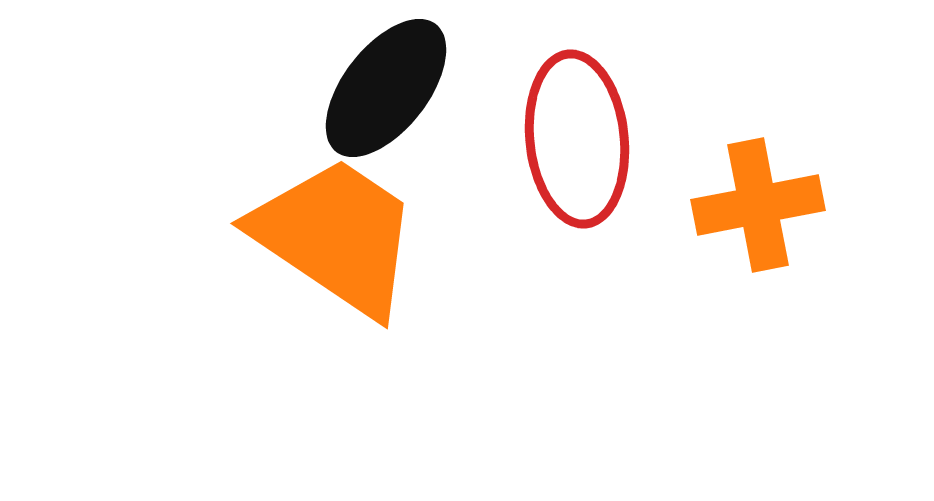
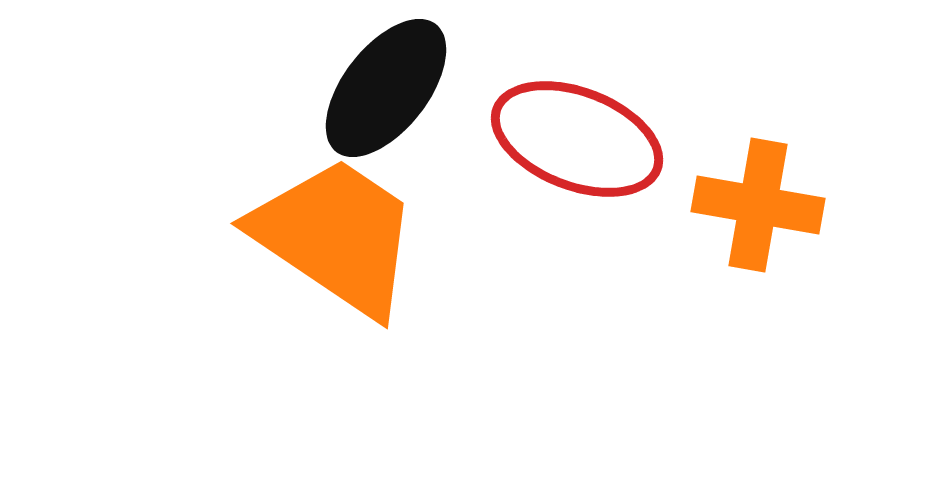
red ellipse: rotated 63 degrees counterclockwise
orange cross: rotated 21 degrees clockwise
